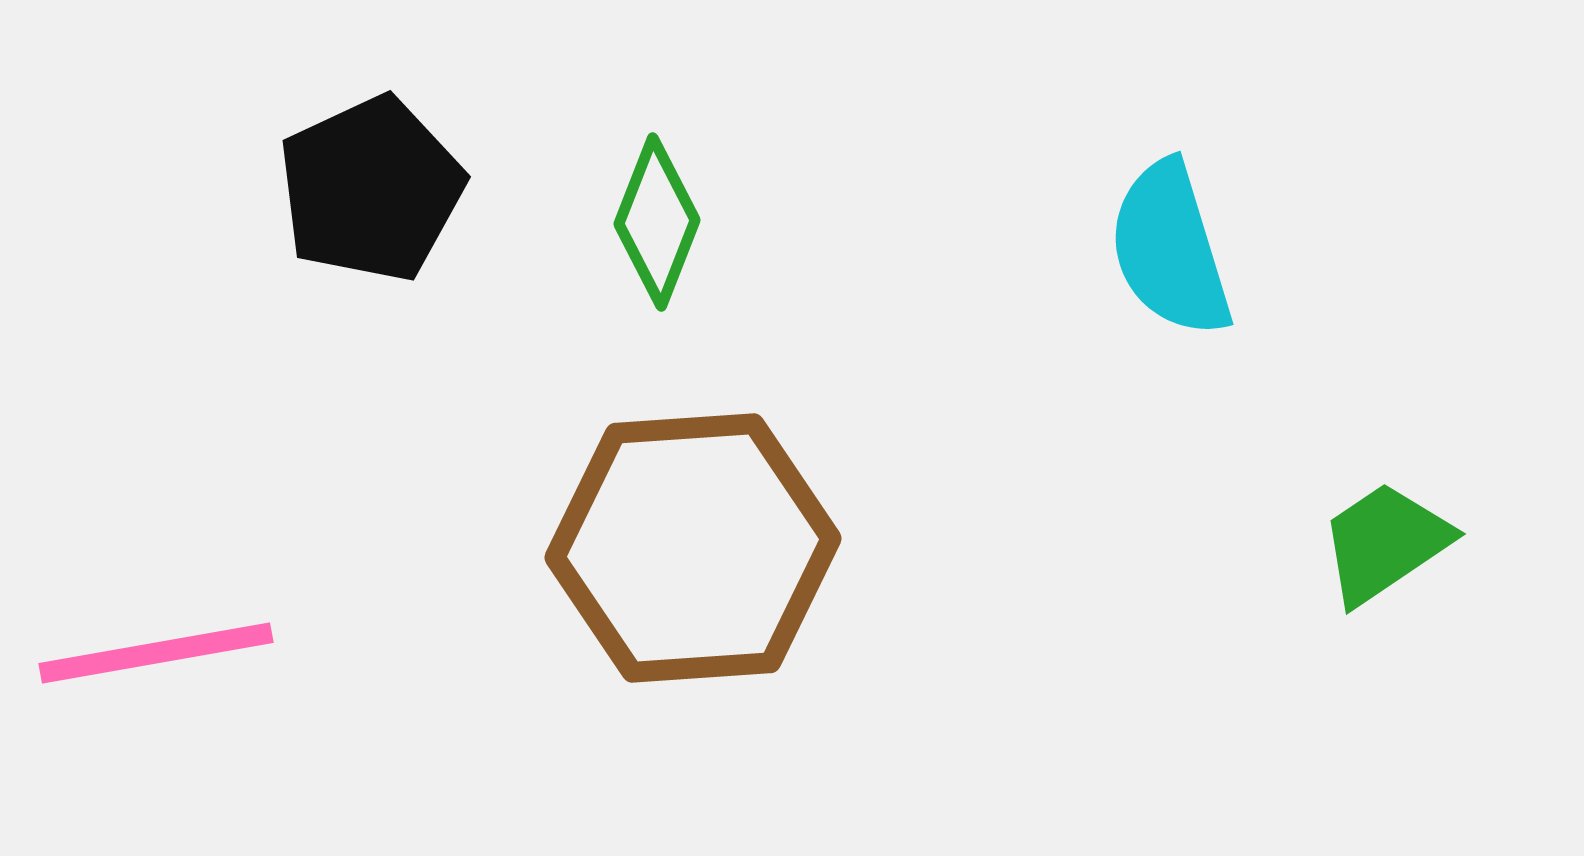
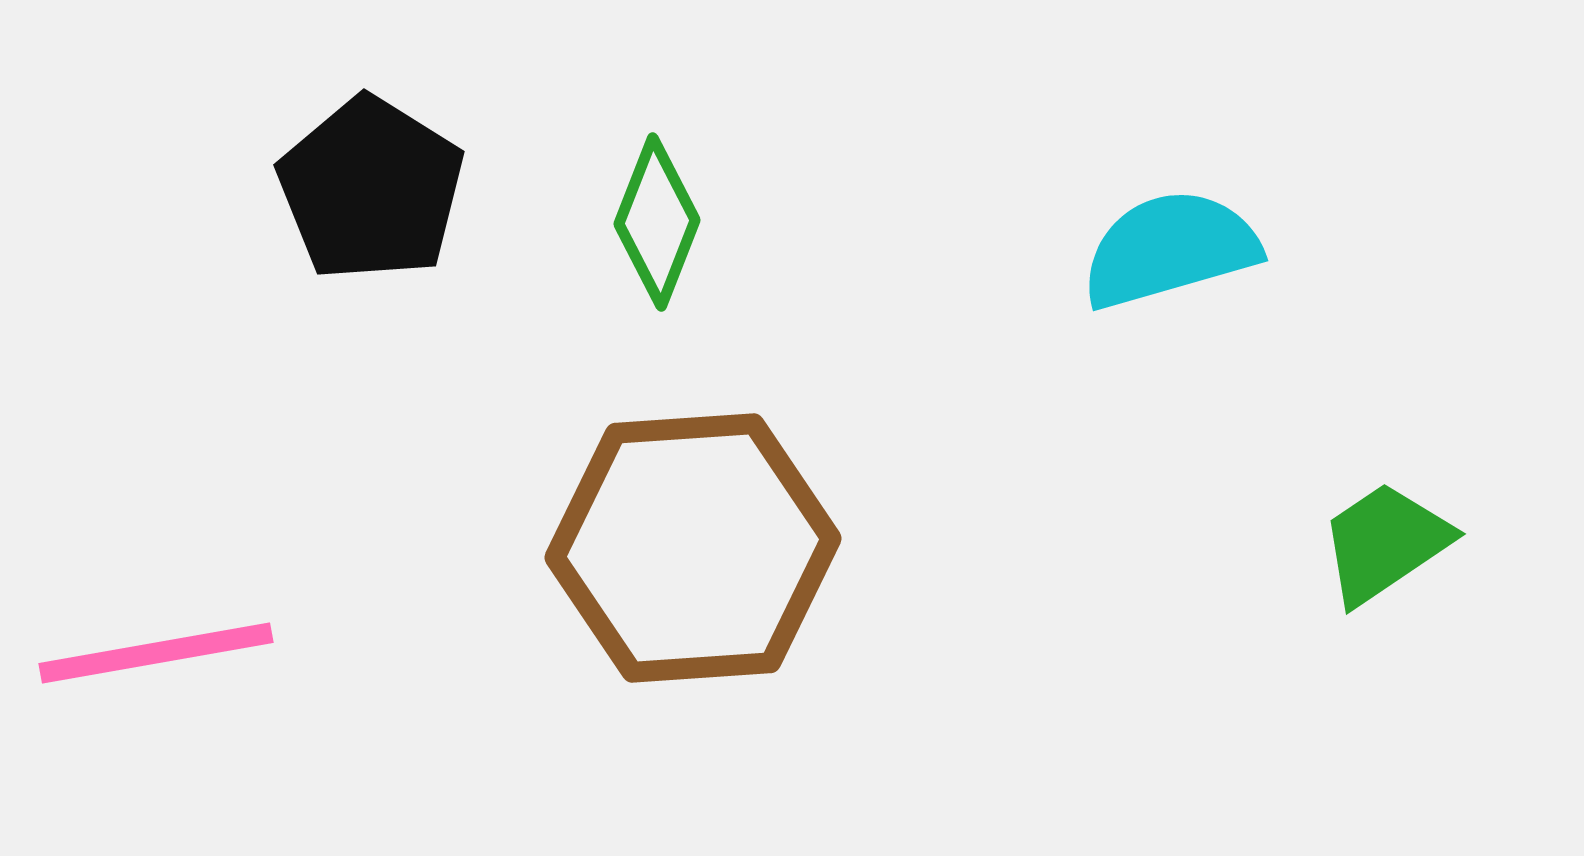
black pentagon: rotated 15 degrees counterclockwise
cyan semicircle: rotated 91 degrees clockwise
